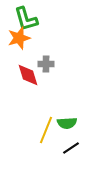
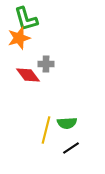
red diamond: rotated 20 degrees counterclockwise
yellow line: rotated 8 degrees counterclockwise
